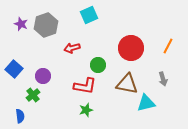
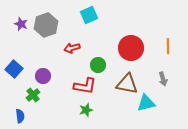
orange line: rotated 28 degrees counterclockwise
